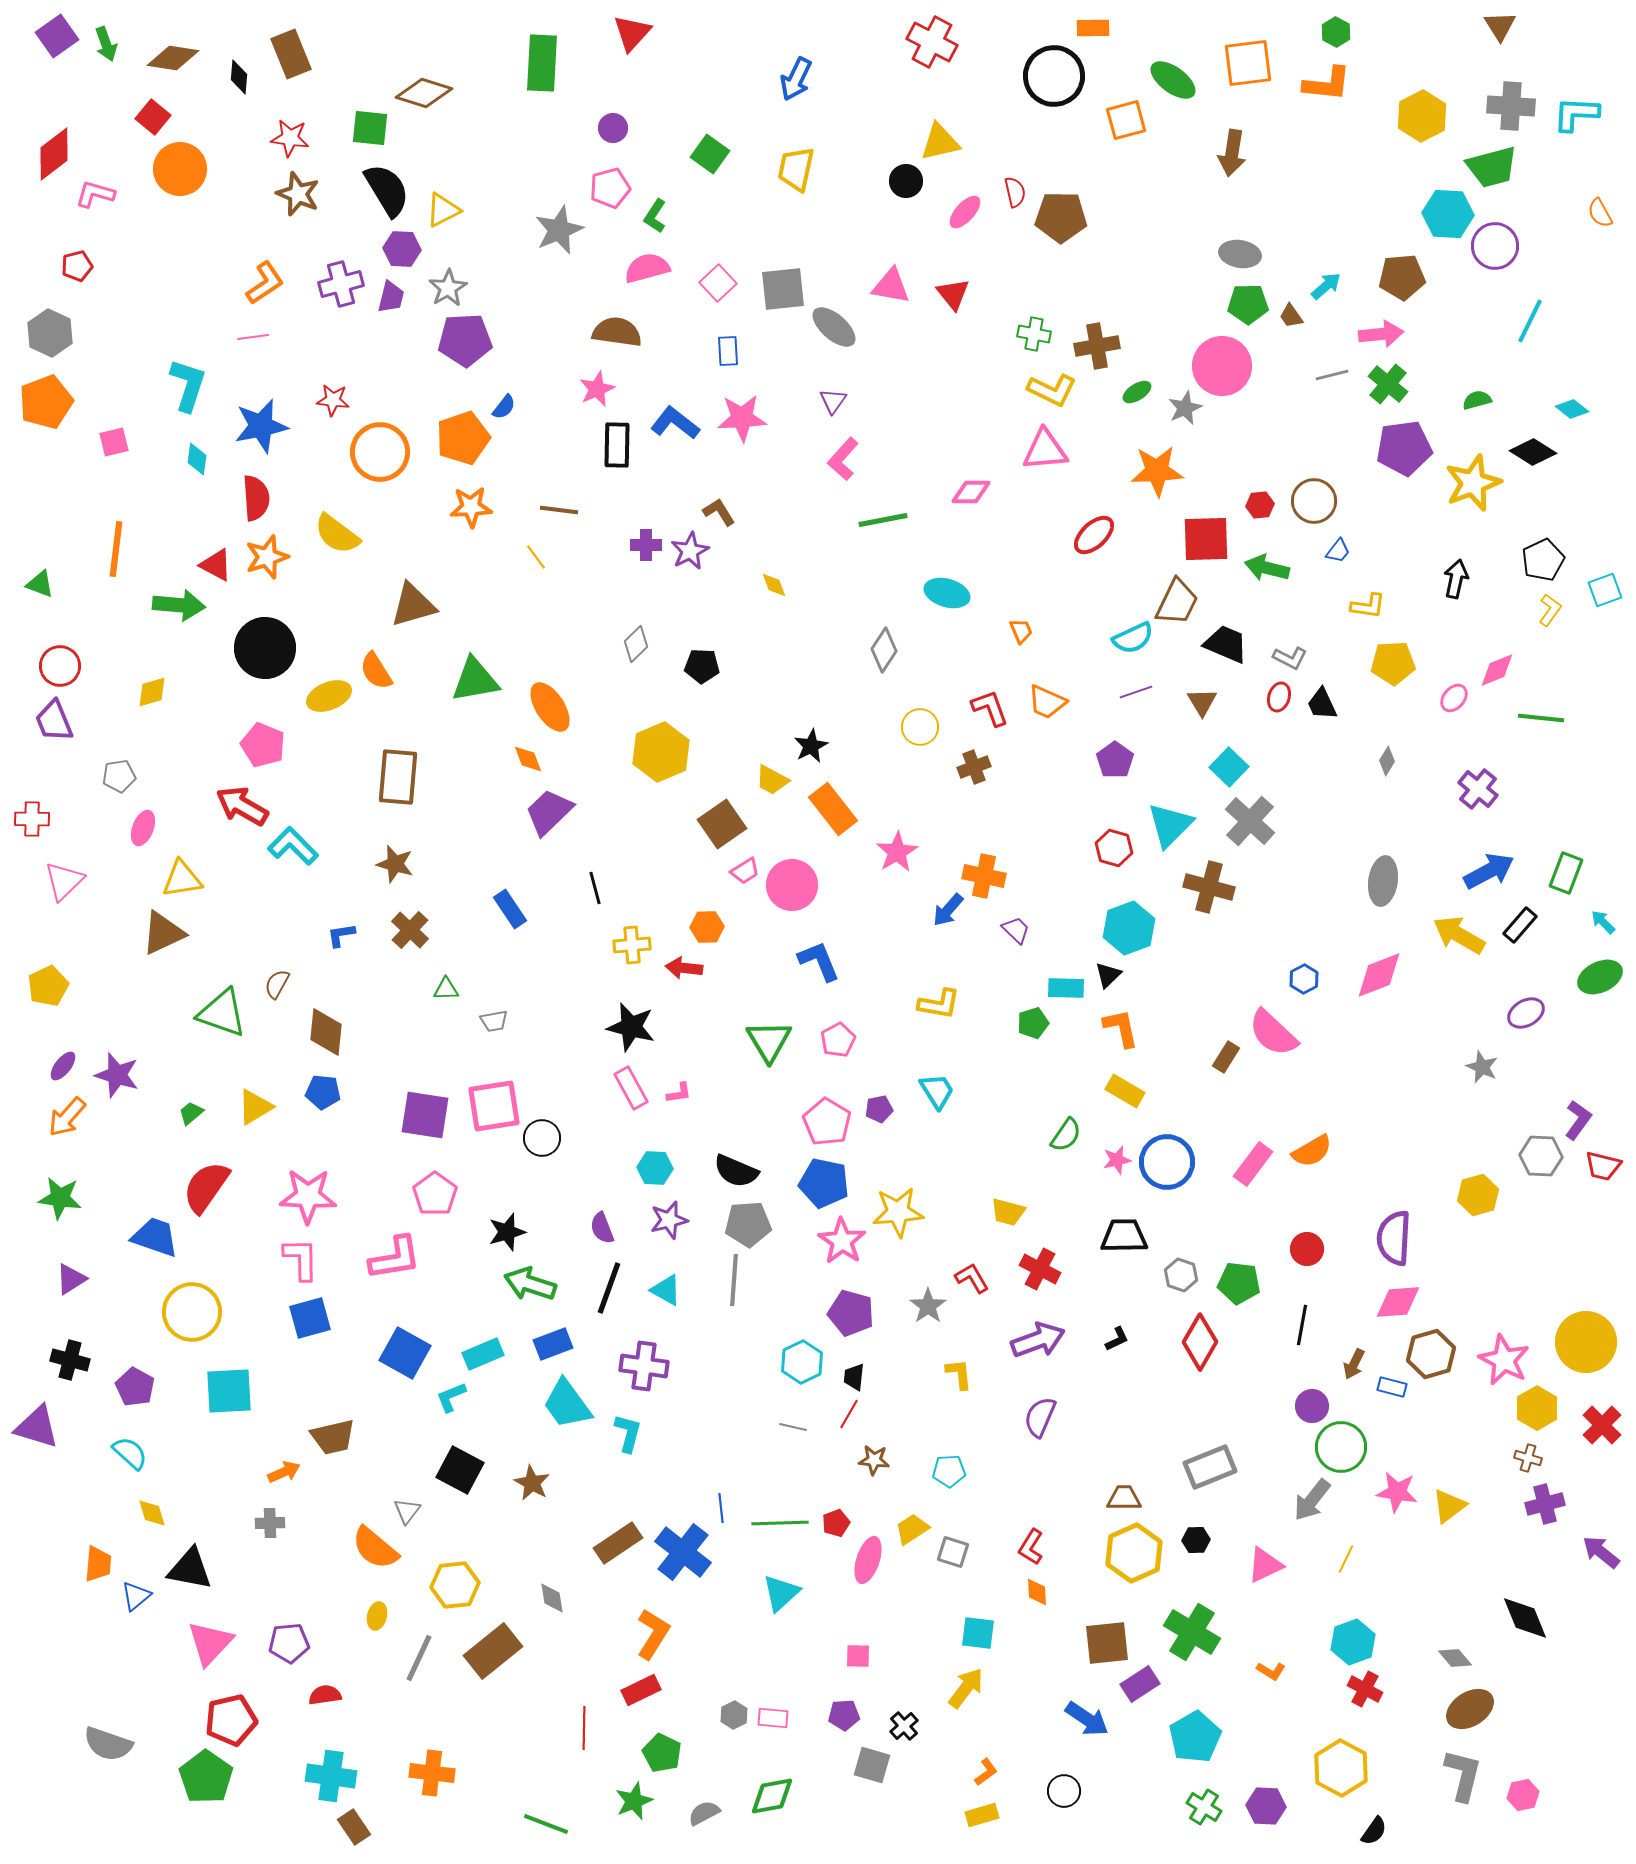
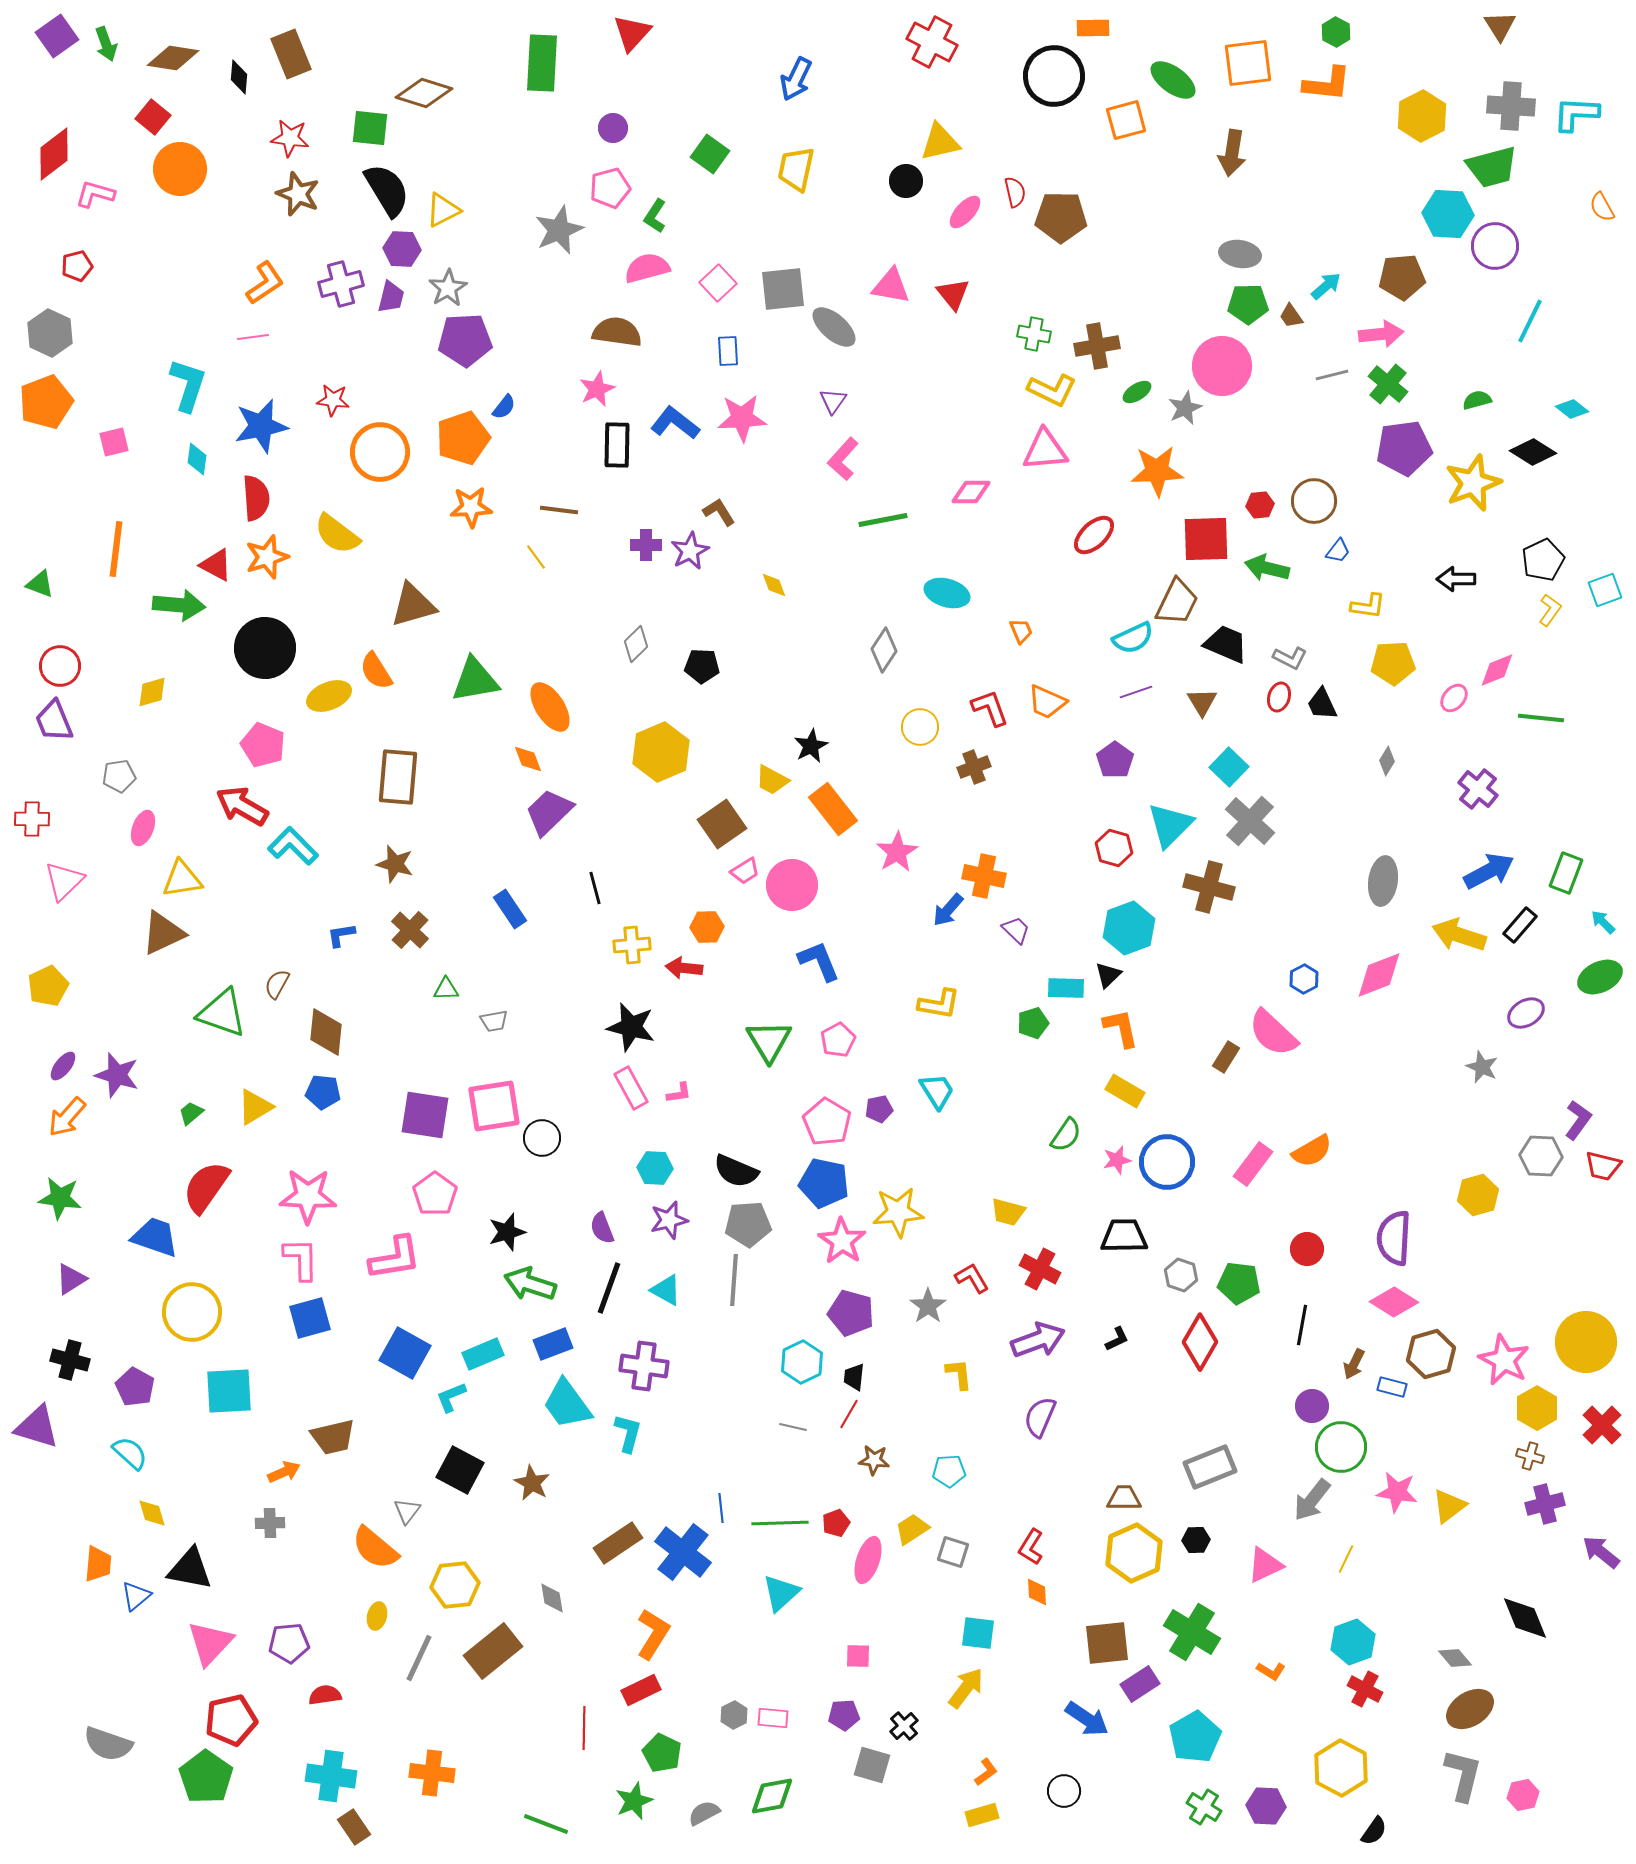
orange semicircle at (1600, 213): moved 2 px right, 6 px up
black arrow at (1456, 579): rotated 102 degrees counterclockwise
yellow arrow at (1459, 935): rotated 12 degrees counterclockwise
pink diamond at (1398, 1302): moved 4 px left; rotated 36 degrees clockwise
brown cross at (1528, 1458): moved 2 px right, 2 px up
